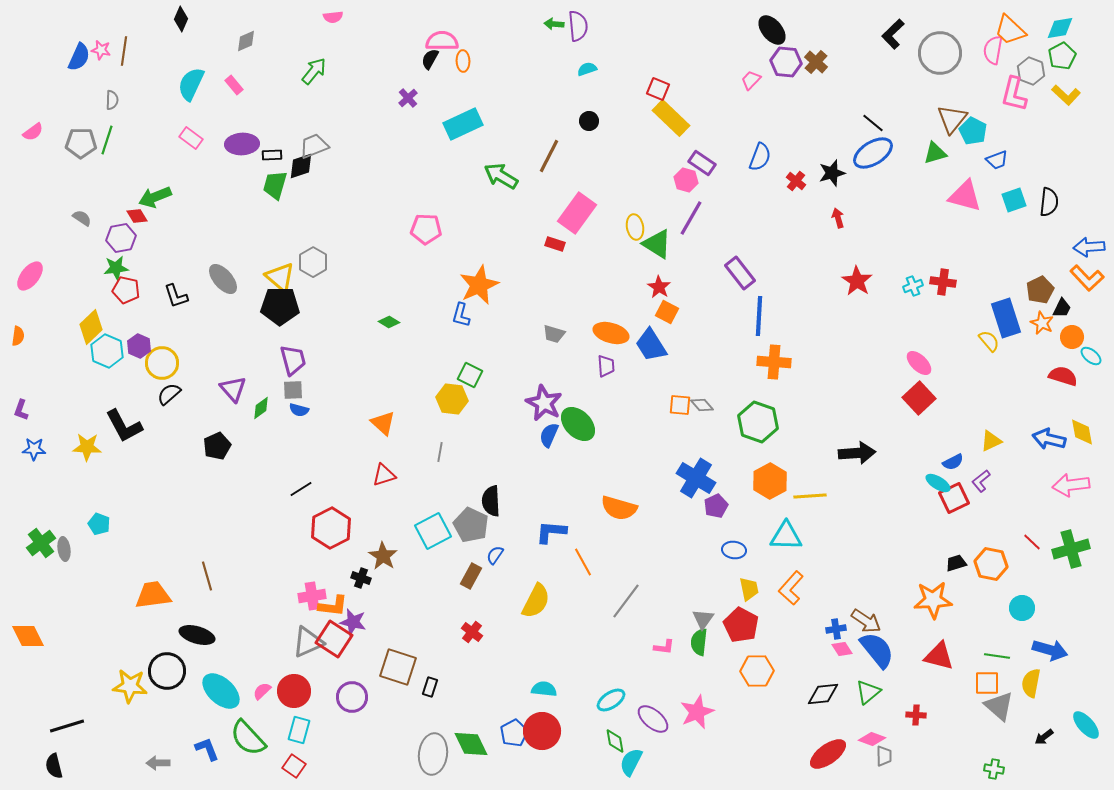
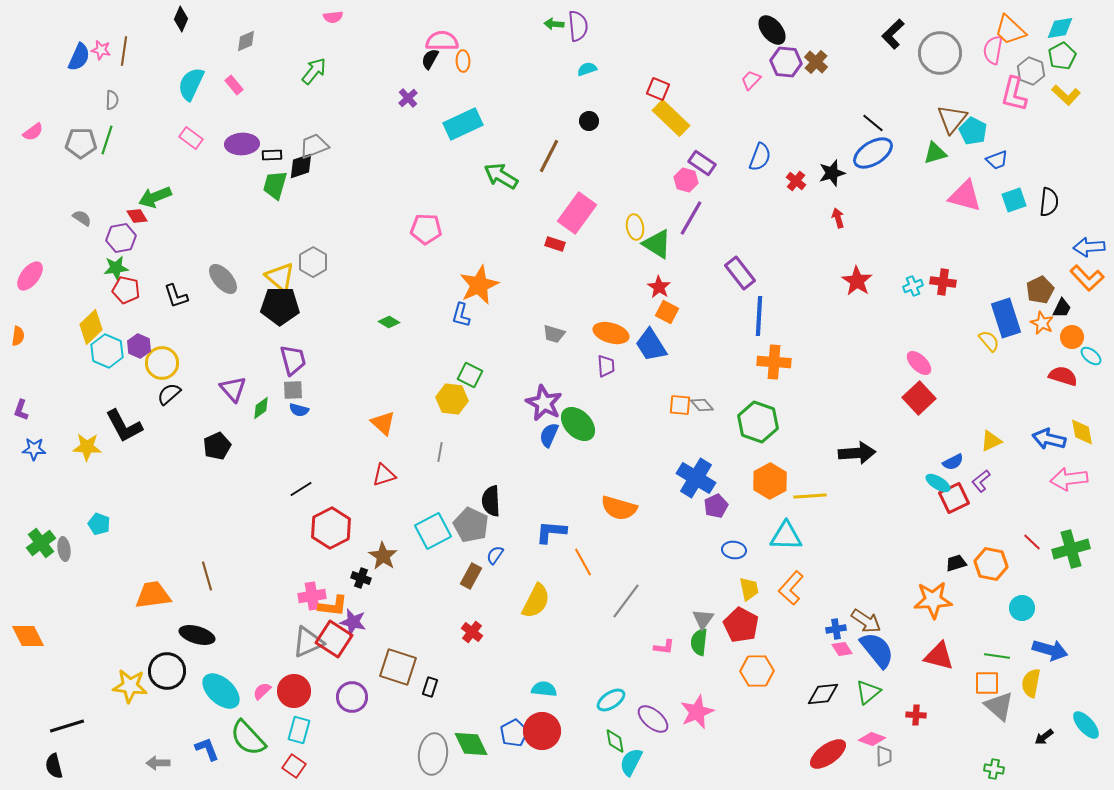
pink arrow at (1071, 485): moved 2 px left, 6 px up
